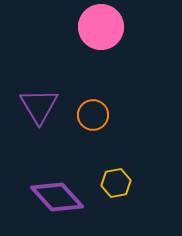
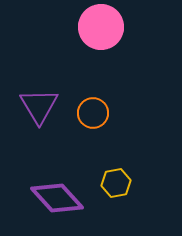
orange circle: moved 2 px up
purple diamond: moved 1 px down
